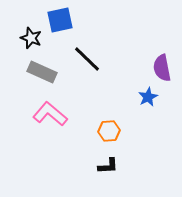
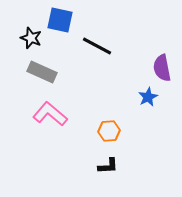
blue square: rotated 24 degrees clockwise
black line: moved 10 px right, 13 px up; rotated 16 degrees counterclockwise
